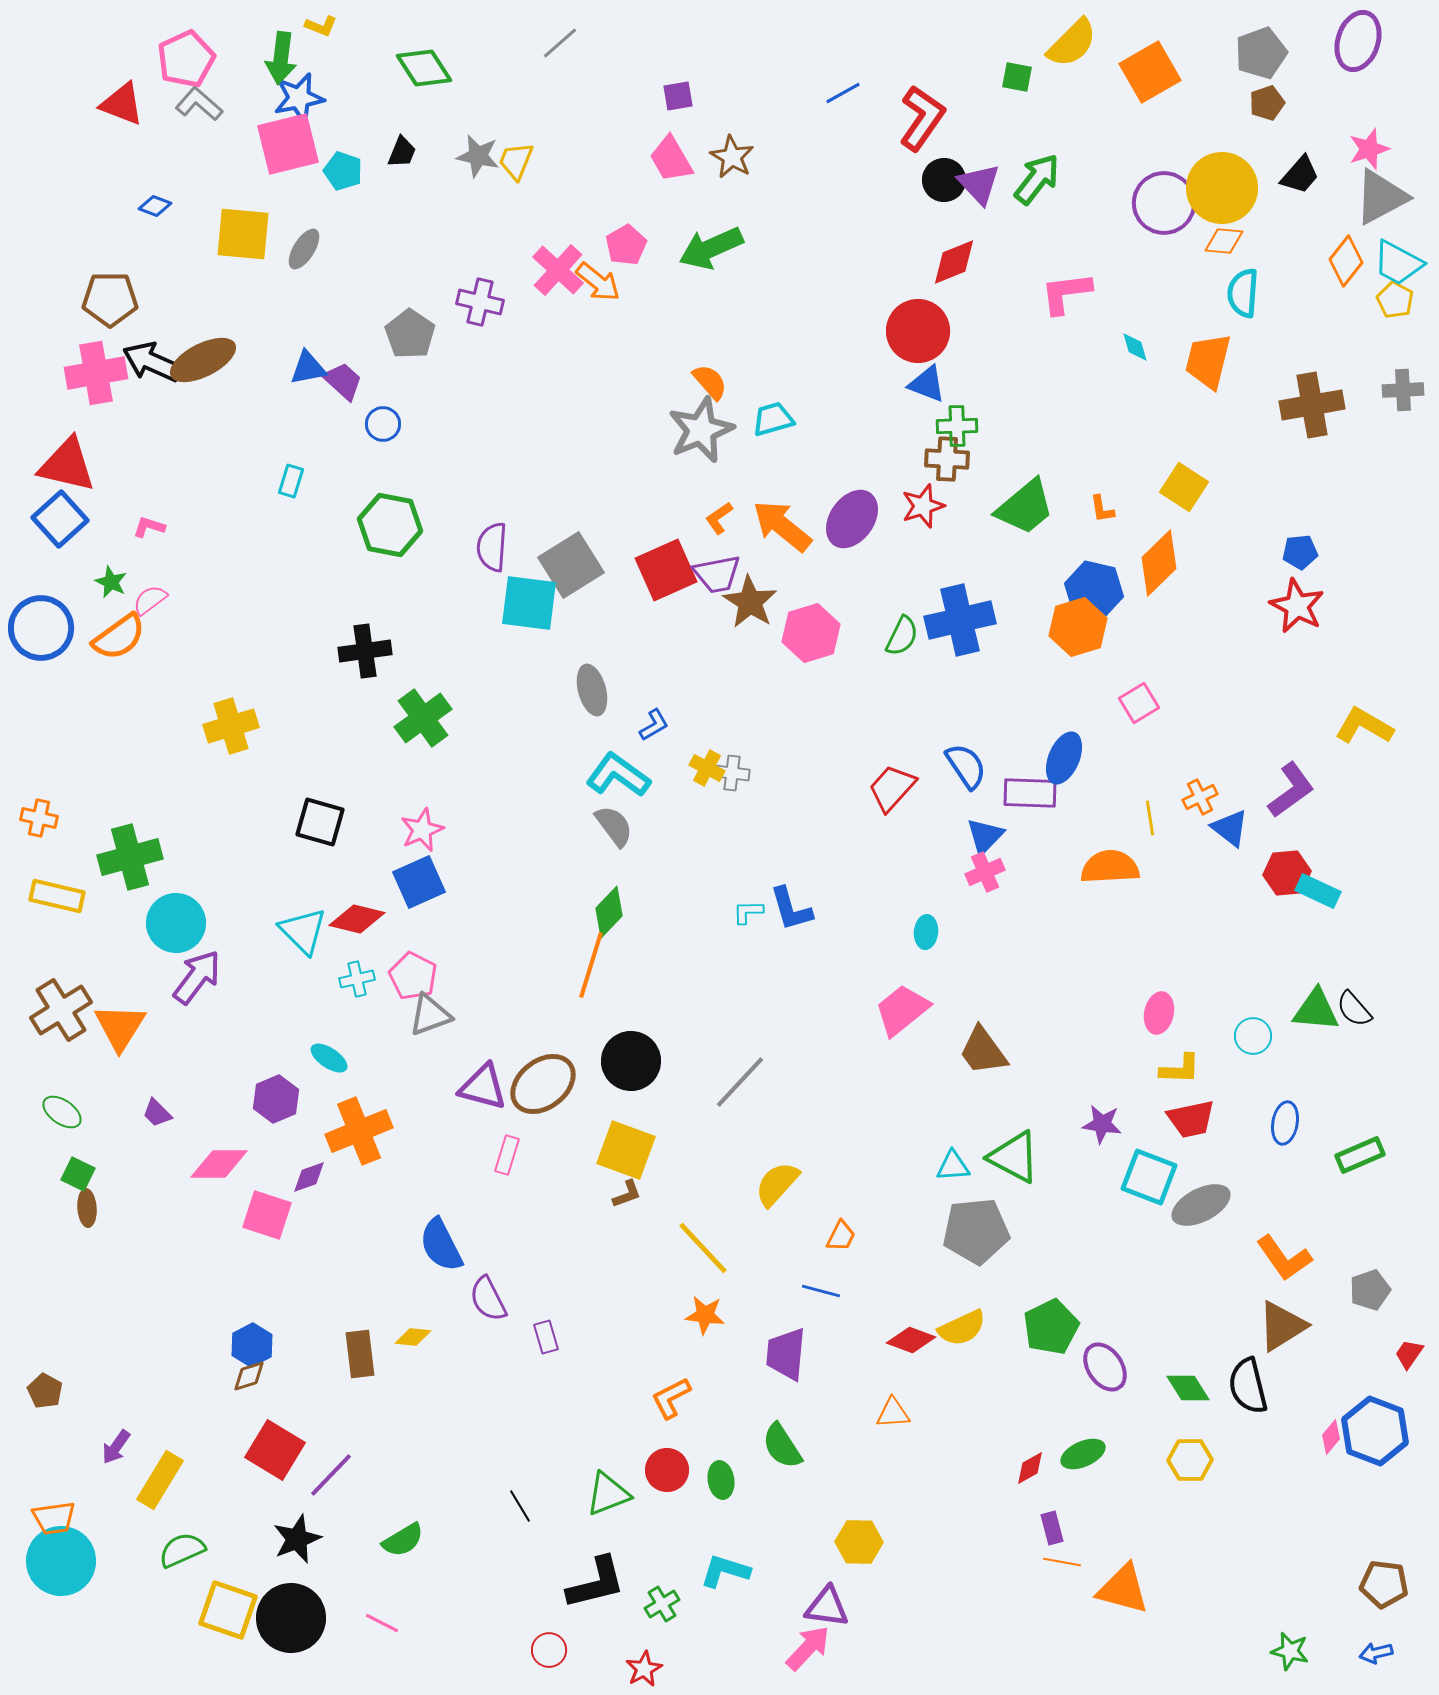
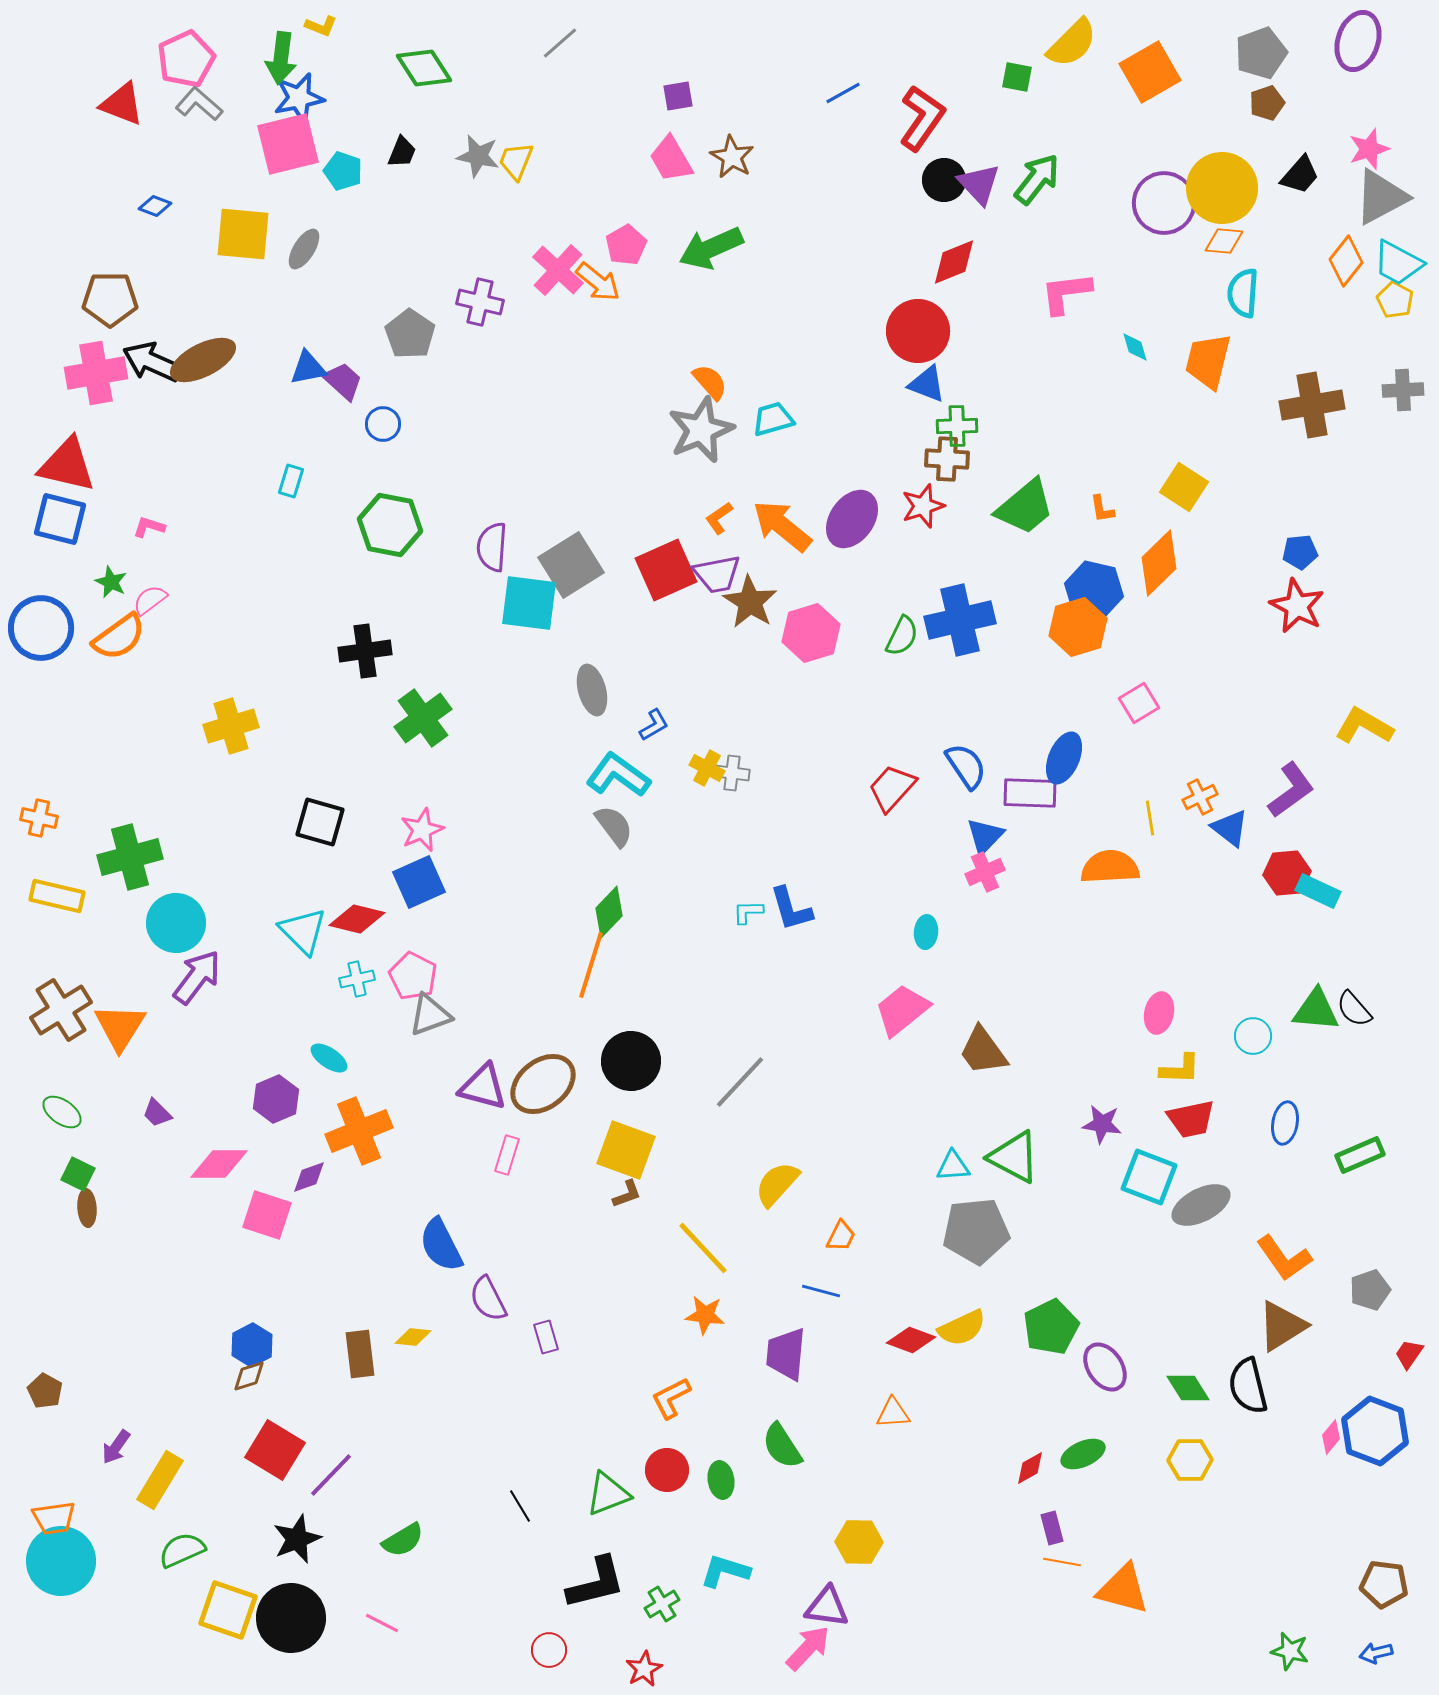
blue square at (60, 519): rotated 34 degrees counterclockwise
